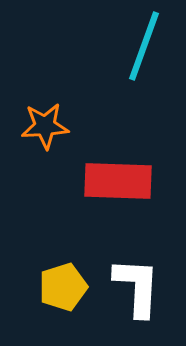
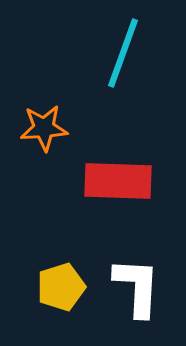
cyan line: moved 21 px left, 7 px down
orange star: moved 1 px left, 2 px down
yellow pentagon: moved 2 px left
